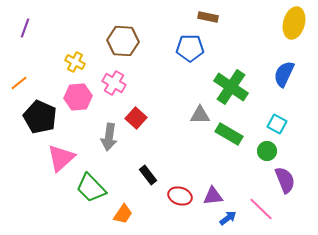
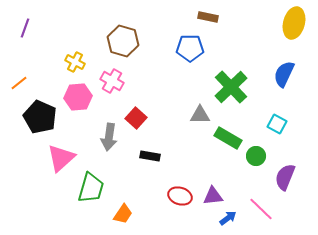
brown hexagon: rotated 12 degrees clockwise
pink cross: moved 2 px left, 2 px up
green cross: rotated 12 degrees clockwise
green rectangle: moved 1 px left, 4 px down
green circle: moved 11 px left, 5 px down
black rectangle: moved 2 px right, 19 px up; rotated 42 degrees counterclockwise
purple semicircle: moved 3 px up; rotated 136 degrees counterclockwise
green trapezoid: rotated 120 degrees counterclockwise
